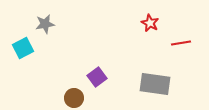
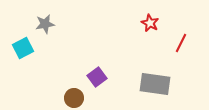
red line: rotated 54 degrees counterclockwise
